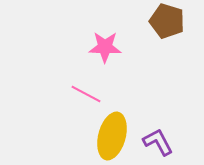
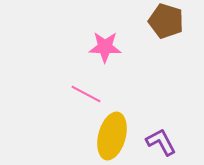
brown pentagon: moved 1 px left
purple L-shape: moved 3 px right
